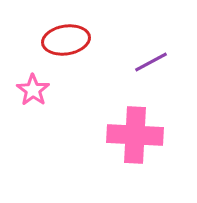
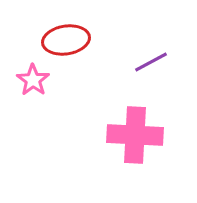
pink star: moved 10 px up
